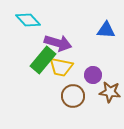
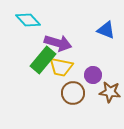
blue triangle: rotated 18 degrees clockwise
brown circle: moved 3 px up
